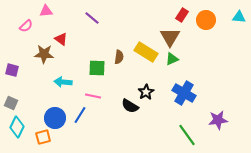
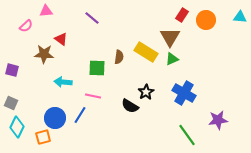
cyan triangle: moved 1 px right
